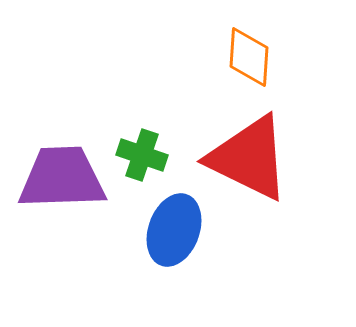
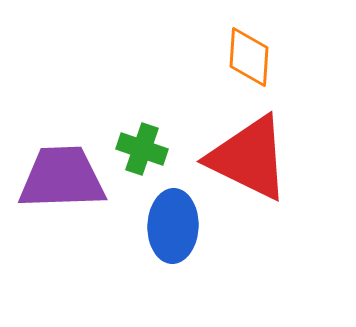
green cross: moved 6 px up
blue ellipse: moved 1 px left, 4 px up; rotated 18 degrees counterclockwise
